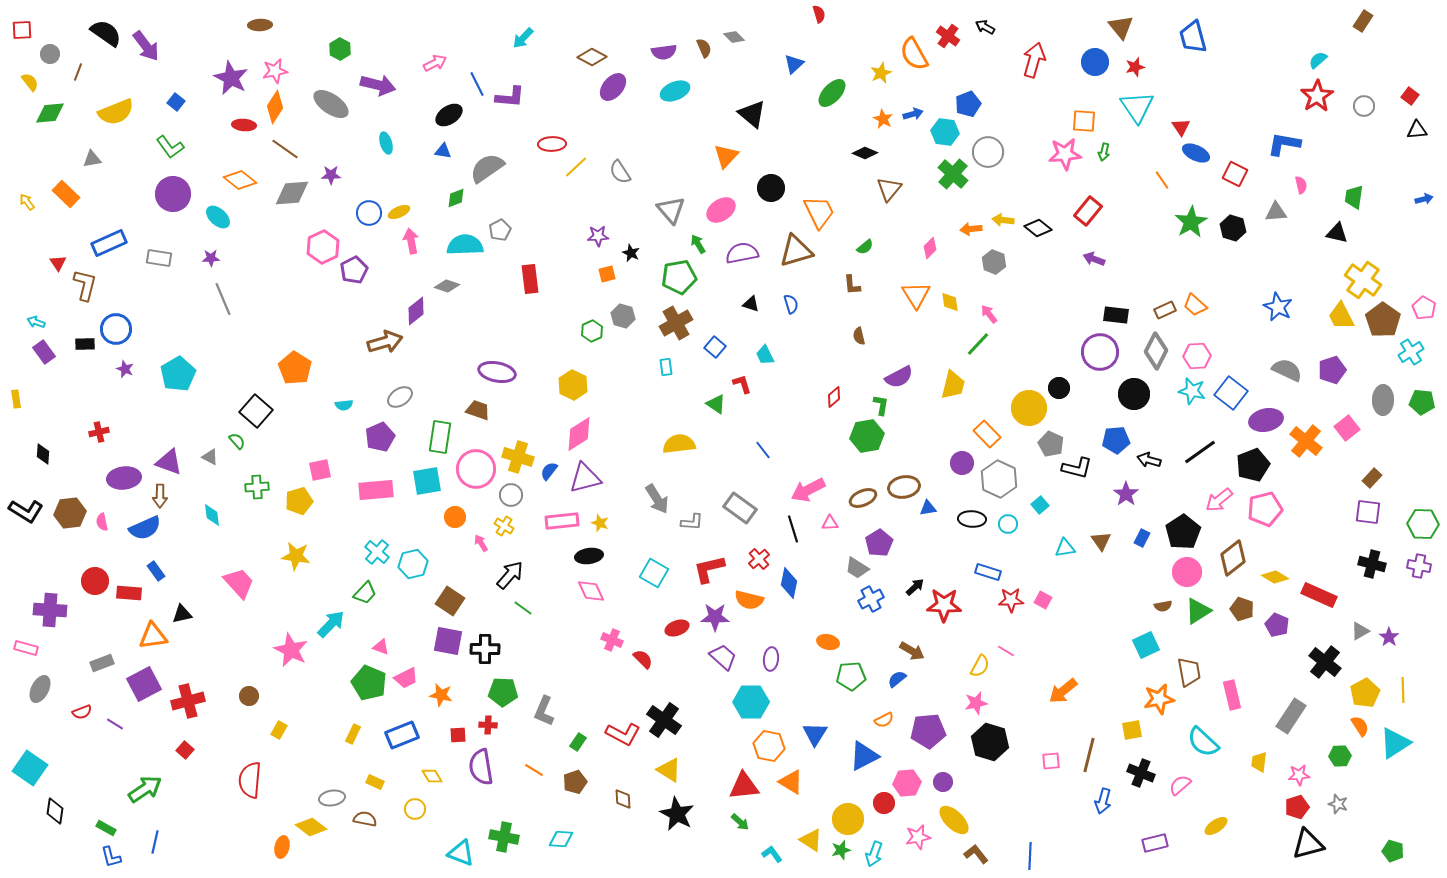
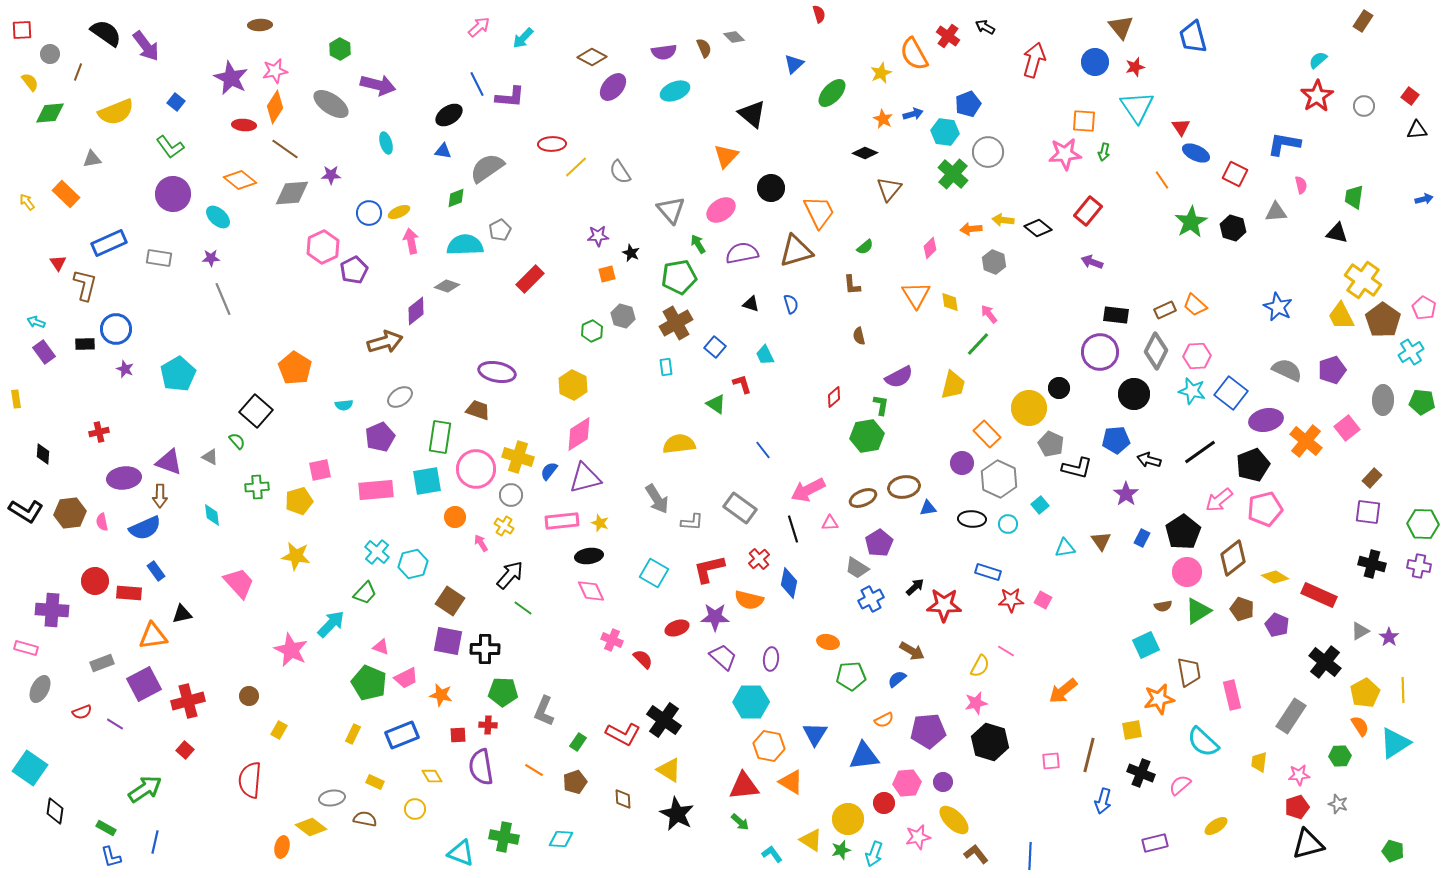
pink arrow at (435, 63): moved 44 px right, 36 px up; rotated 15 degrees counterclockwise
purple arrow at (1094, 259): moved 2 px left, 3 px down
red rectangle at (530, 279): rotated 52 degrees clockwise
purple cross at (50, 610): moved 2 px right
blue triangle at (864, 756): rotated 20 degrees clockwise
